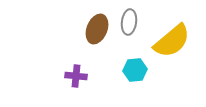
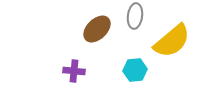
gray ellipse: moved 6 px right, 6 px up
brown ellipse: rotated 24 degrees clockwise
purple cross: moved 2 px left, 5 px up
